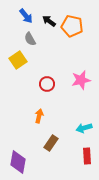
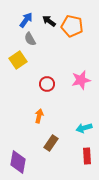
blue arrow: moved 4 px down; rotated 105 degrees counterclockwise
